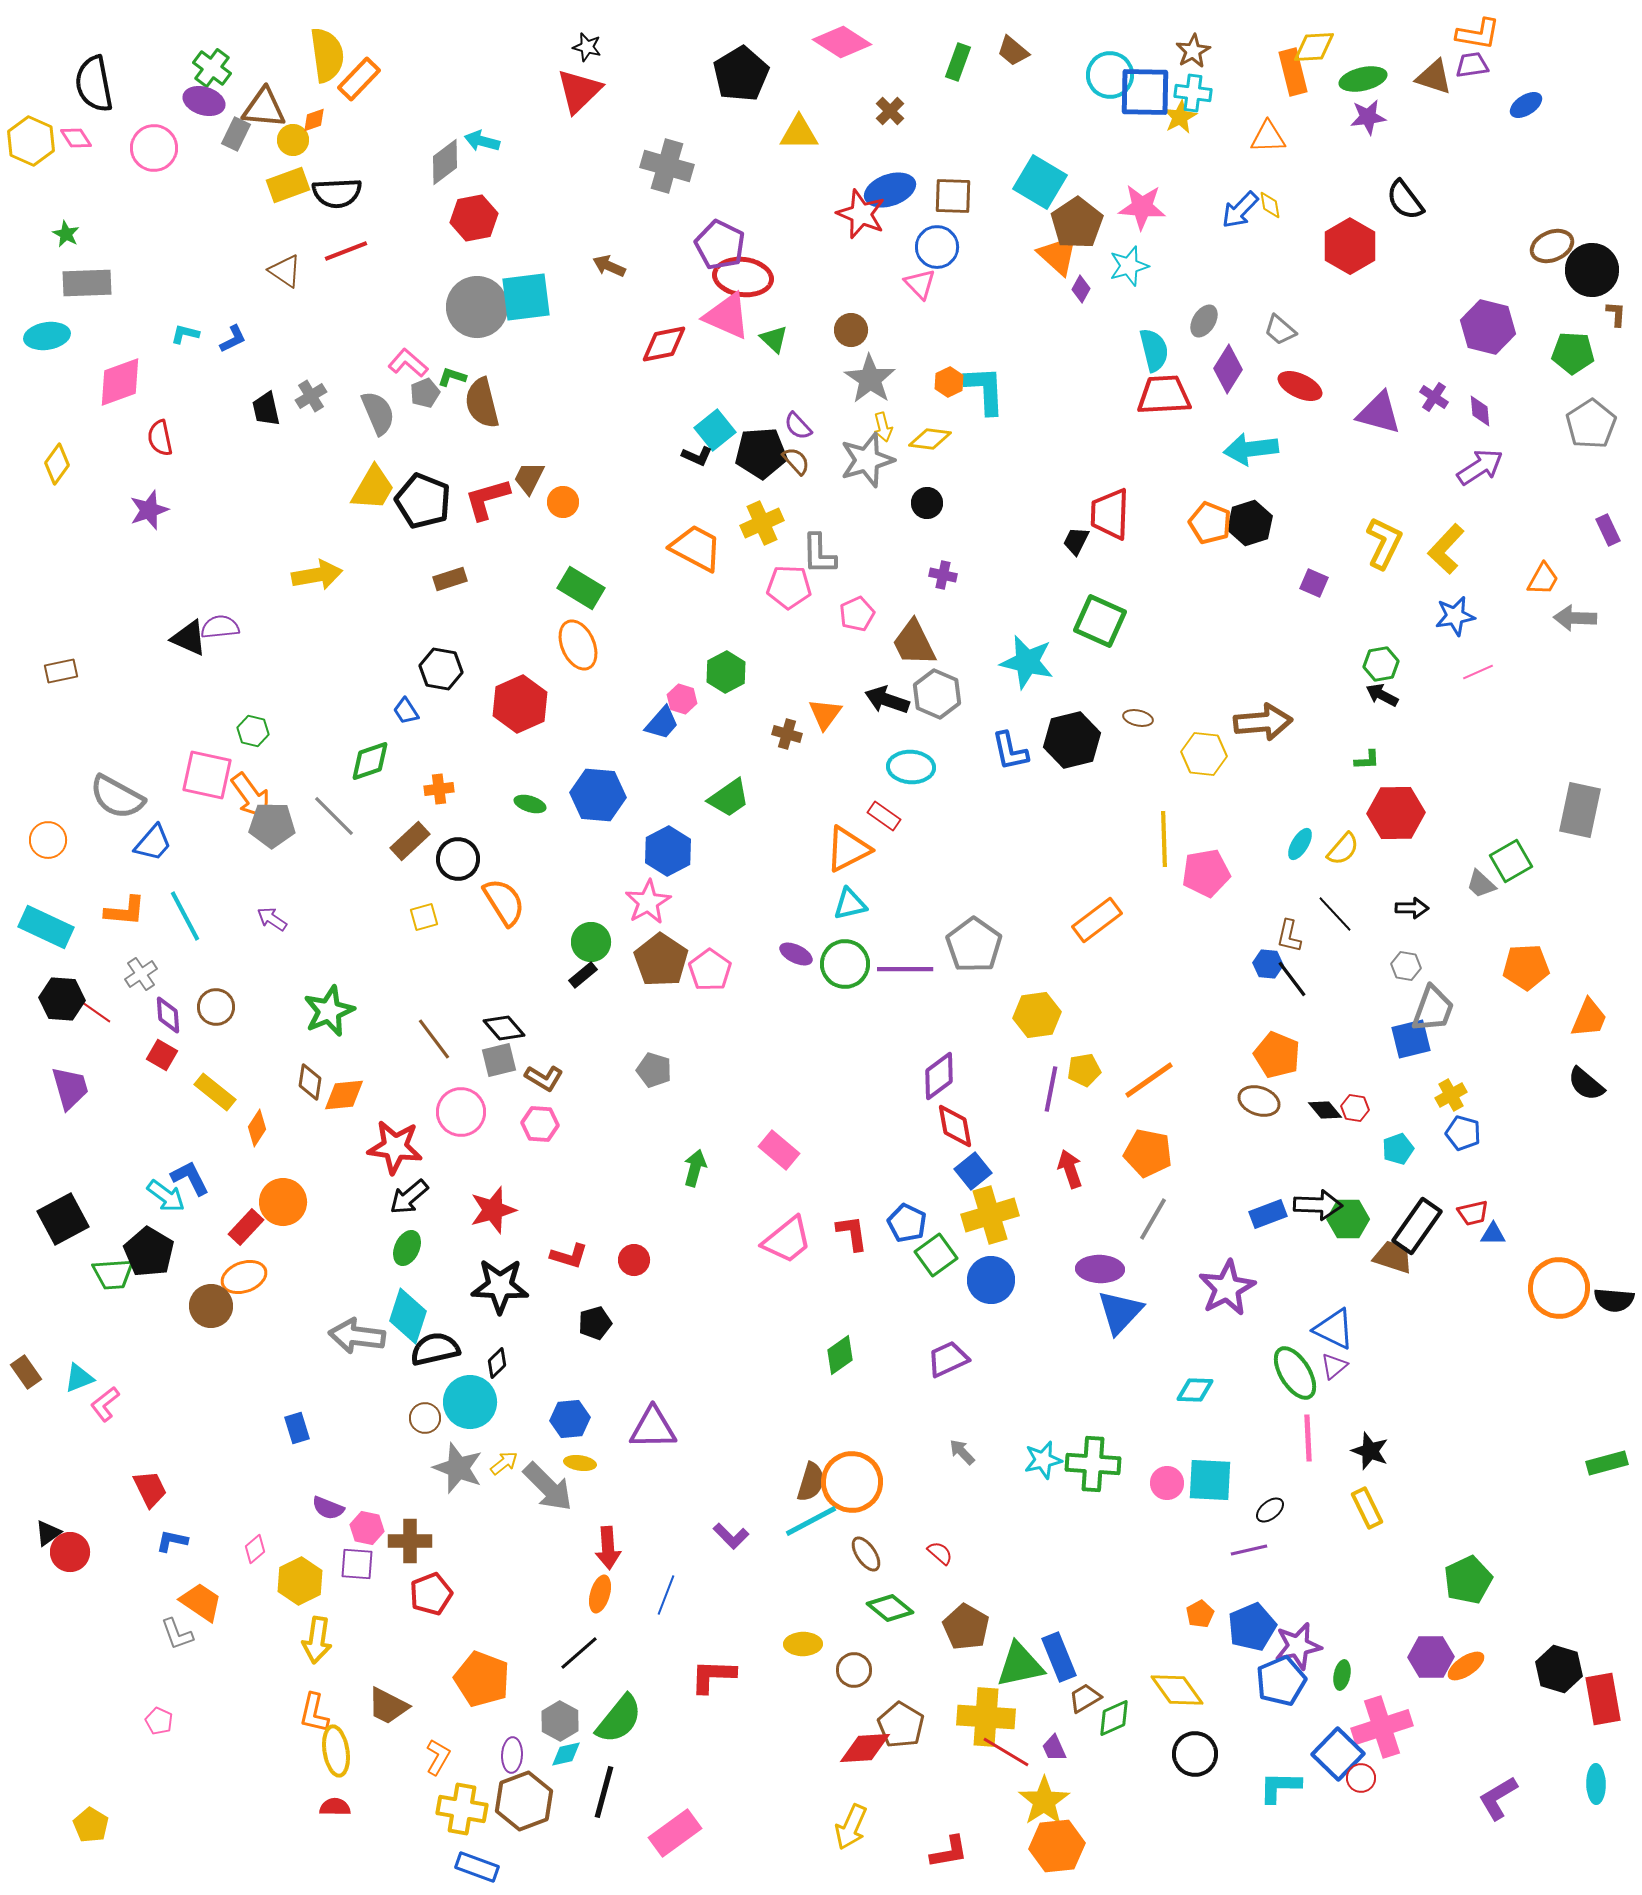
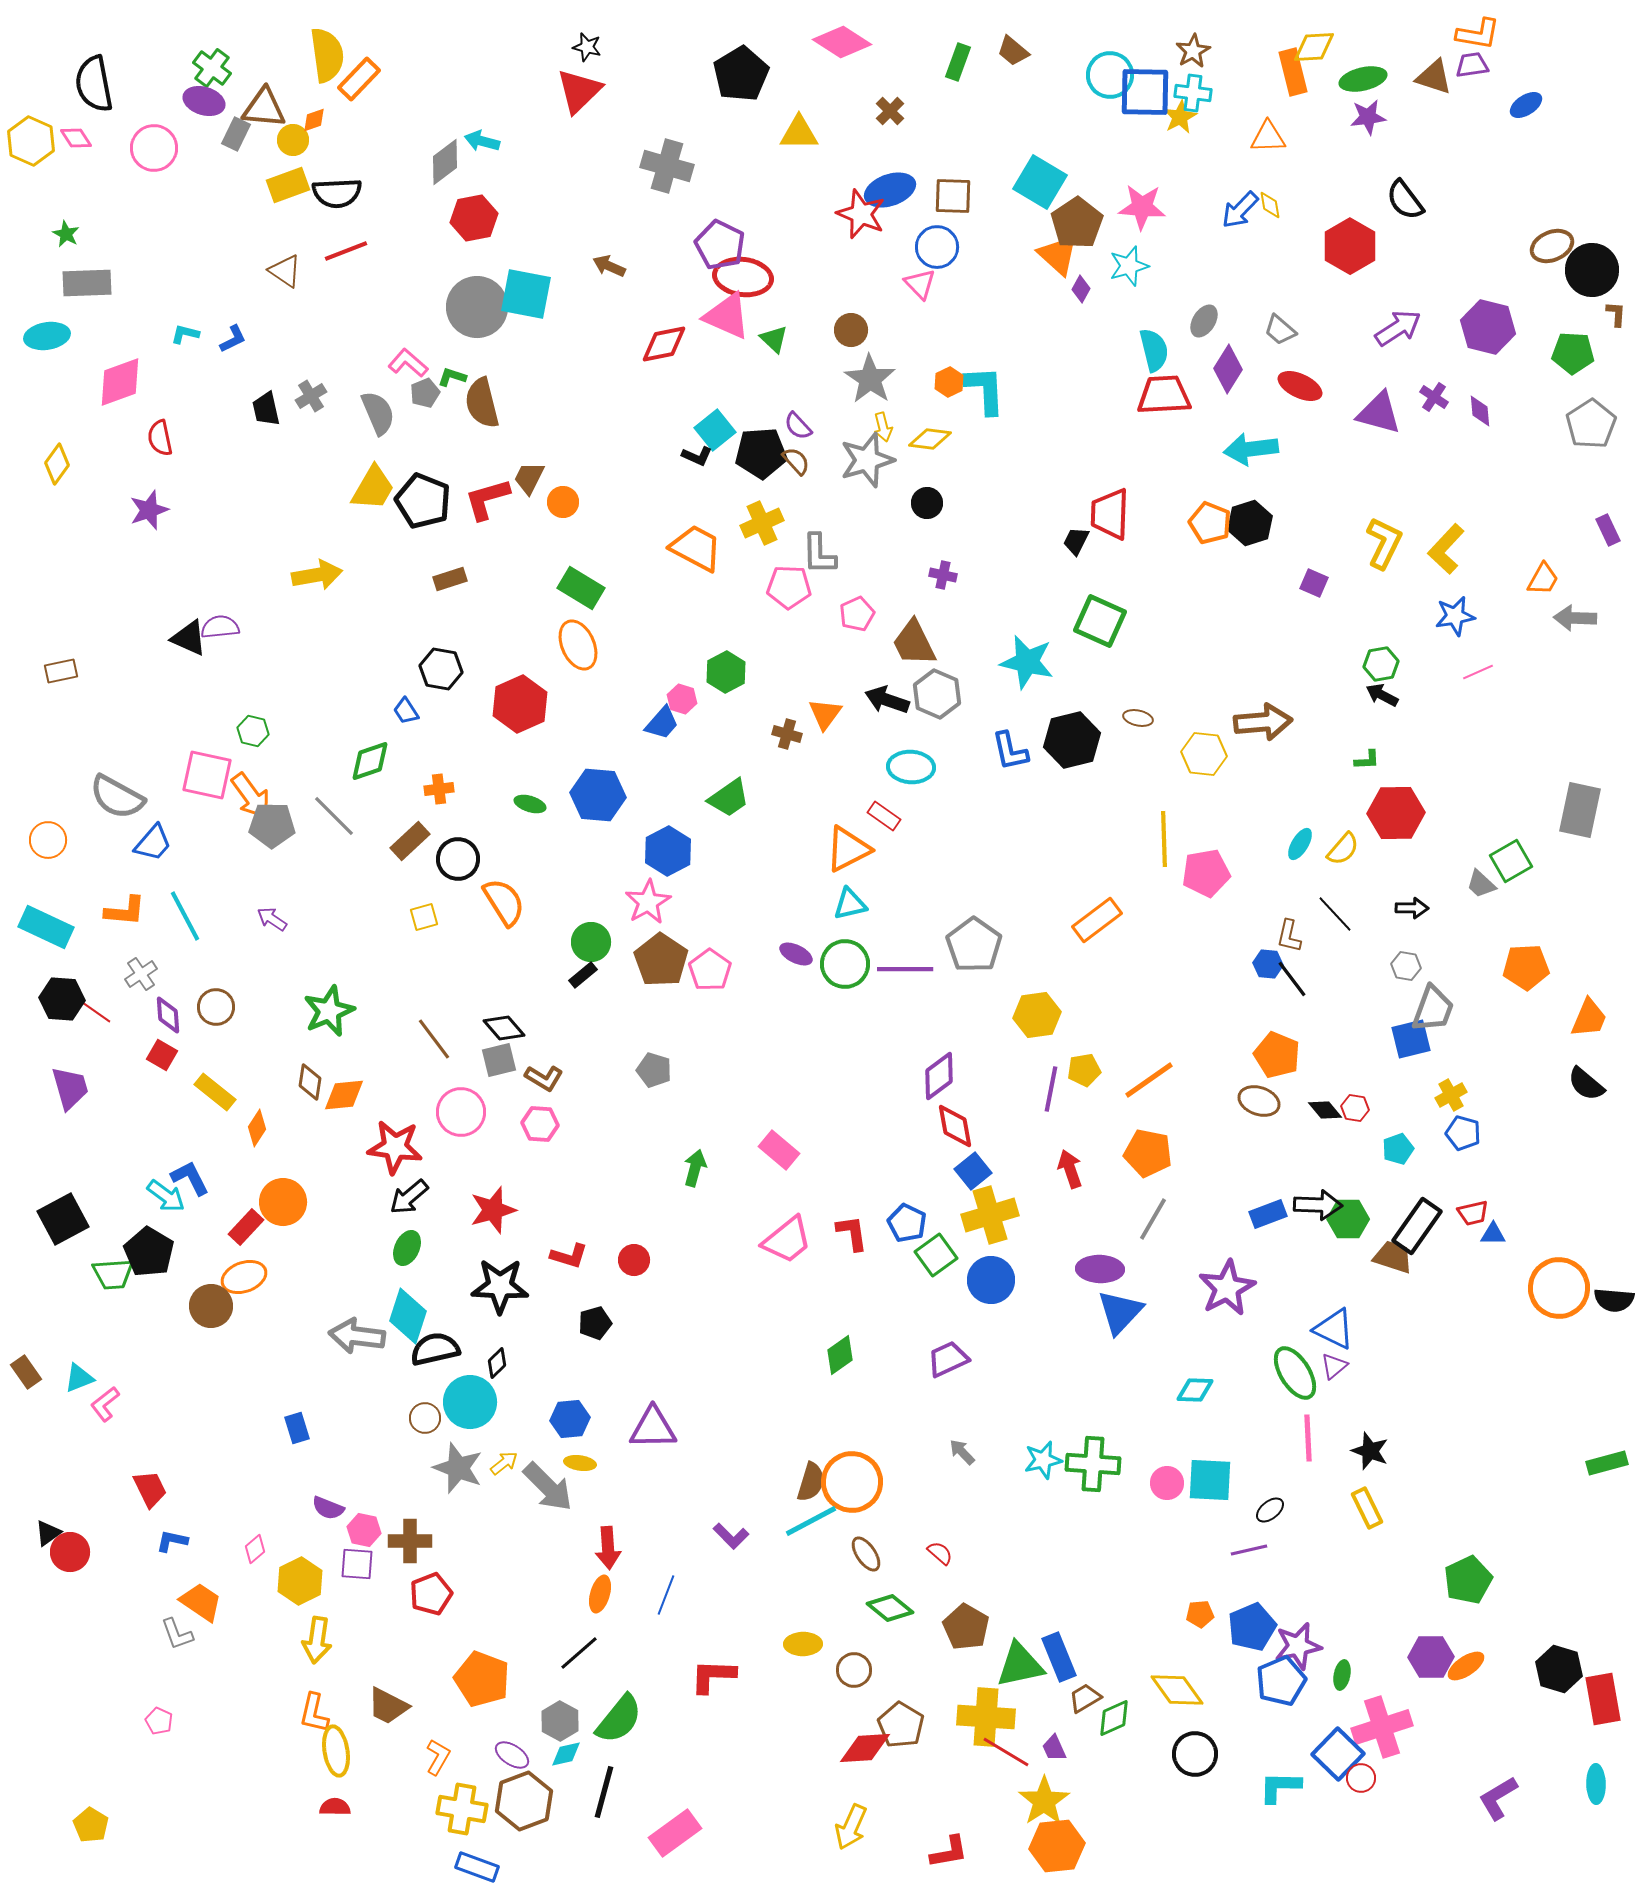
cyan square at (526, 297): moved 3 px up; rotated 18 degrees clockwise
purple arrow at (1480, 467): moved 82 px left, 139 px up
pink hexagon at (367, 1528): moved 3 px left, 2 px down
orange pentagon at (1200, 1614): rotated 24 degrees clockwise
purple ellipse at (512, 1755): rotated 60 degrees counterclockwise
